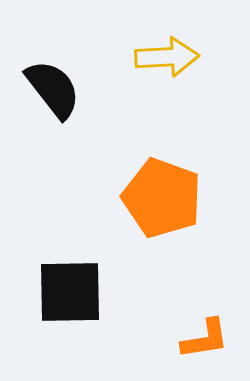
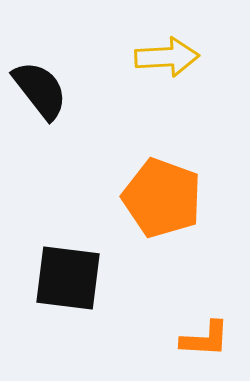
black semicircle: moved 13 px left, 1 px down
black square: moved 2 px left, 14 px up; rotated 8 degrees clockwise
orange L-shape: rotated 12 degrees clockwise
